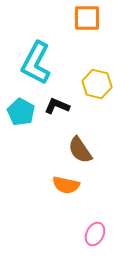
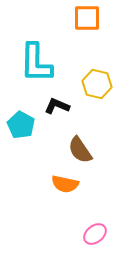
cyan L-shape: rotated 27 degrees counterclockwise
cyan pentagon: moved 13 px down
orange semicircle: moved 1 px left, 1 px up
pink ellipse: rotated 25 degrees clockwise
